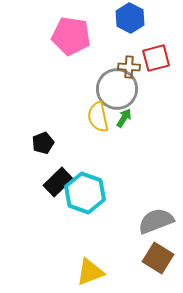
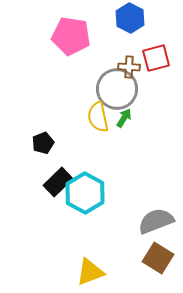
cyan hexagon: rotated 9 degrees clockwise
